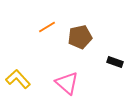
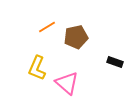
brown pentagon: moved 4 px left
yellow L-shape: moved 19 px right, 11 px up; rotated 115 degrees counterclockwise
